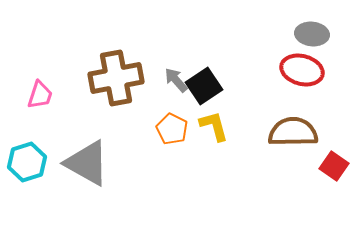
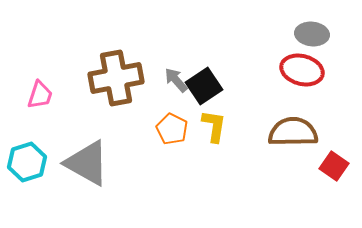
yellow L-shape: rotated 24 degrees clockwise
